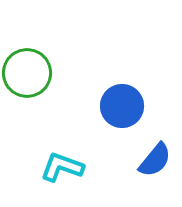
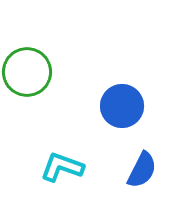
green circle: moved 1 px up
blue semicircle: moved 13 px left, 10 px down; rotated 12 degrees counterclockwise
